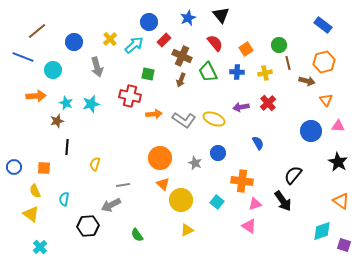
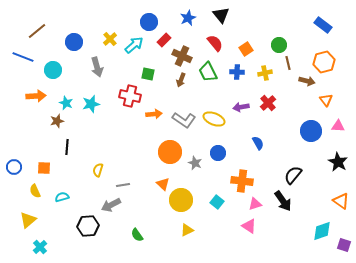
orange circle at (160, 158): moved 10 px right, 6 px up
yellow semicircle at (95, 164): moved 3 px right, 6 px down
cyan semicircle at (64, 199): moved 2 px left, 2 px up; rotated 64 degrees clockwise
yellow triangle at (31, 214): moved 3 px left, 6 px down; rotated 42 degrees clockwise
